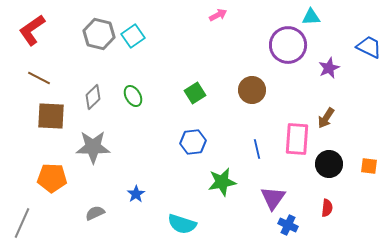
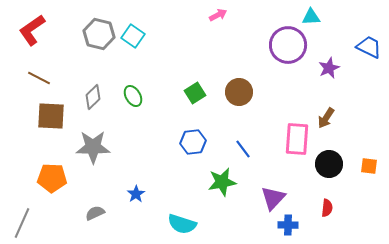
cyan square: rotated 20 degrees counterclockwise
brown circle: moved 13 px left, 2 px down
blue line: moved 14 px left; rotated 24 degrees counterclockwise
purple triangle: rotated 8 degrees clockwise
blue cross: rotated 24 degrees counterclockwise
